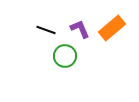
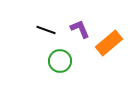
orange rectangle: moved 3 px left, 15 px down
green circle: moved 5 px left, 5 px down
